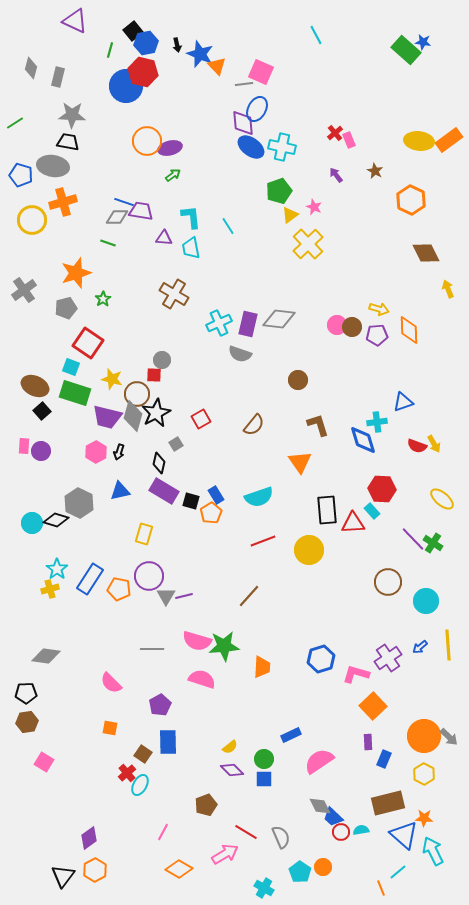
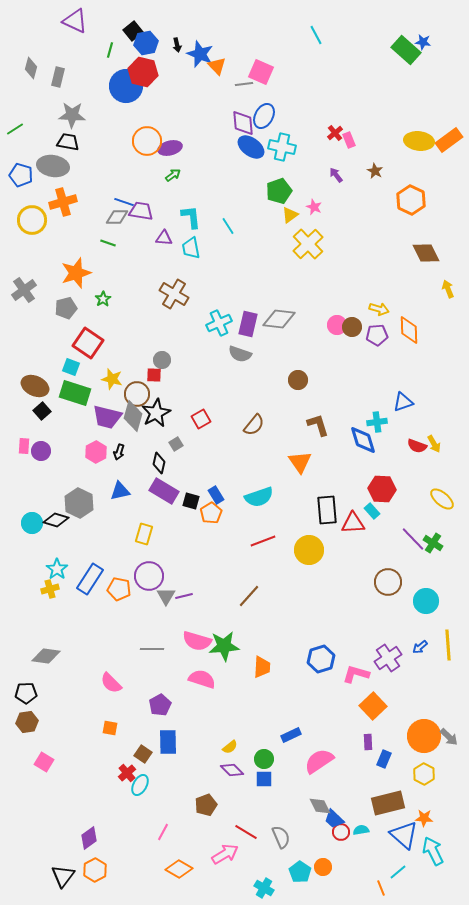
blue ellipse at (257, 109): moved 7 px right, 7 px down
green line at (15, 123): moved 6 px down
blue trapezoid at (333, 817): moved 1 px right, 2 px down
